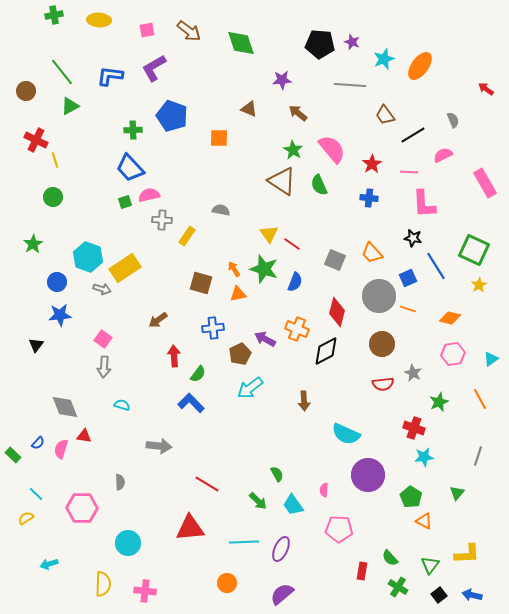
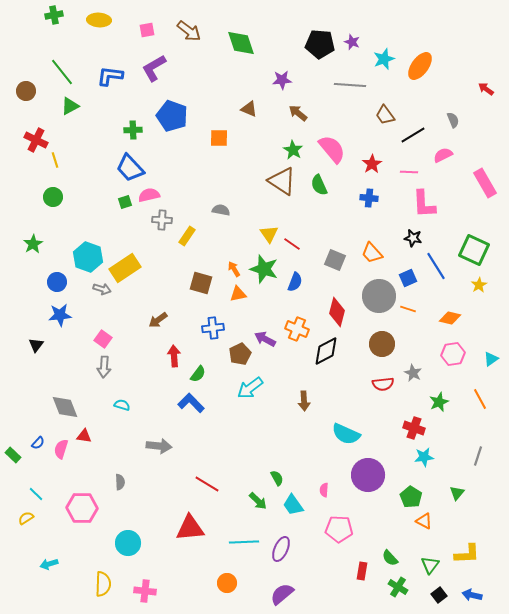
green semicircle at (277, 474): moved 4 px down
